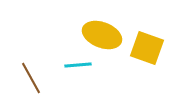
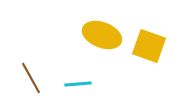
yellow square: moved 2 px right, 2 px up
cyan line: moved 19 px down
